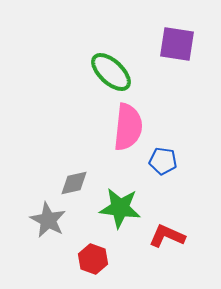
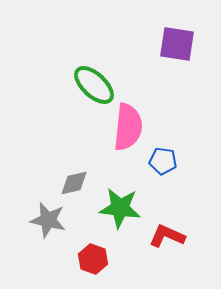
green ellipse: moved 17 px left, 13 px down
gray star: rotated 15 degrees counterclockwise
